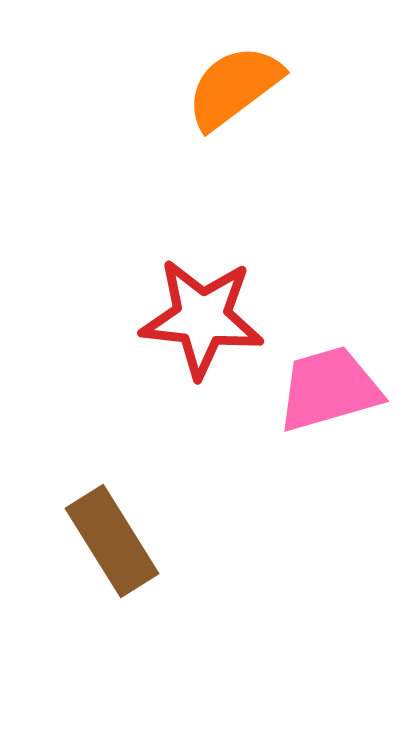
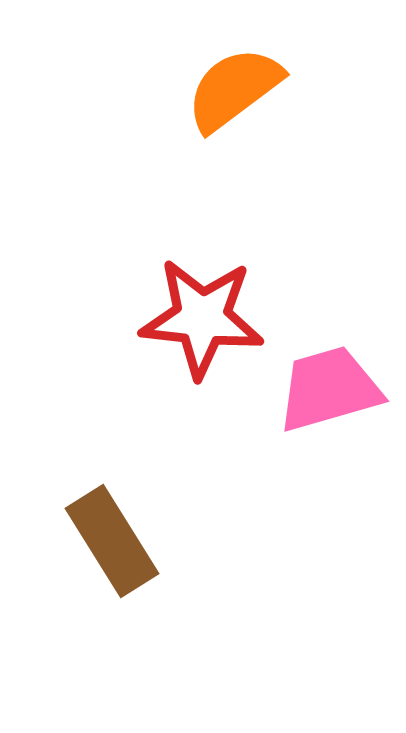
orange semicircle: moved 2 px down
